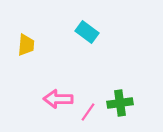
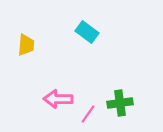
pink line: moved 2 px down
